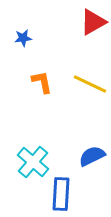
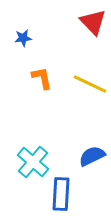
red triangle: rotated 44 degrees counterclockwise
orange L-shape: moved 4 px up
